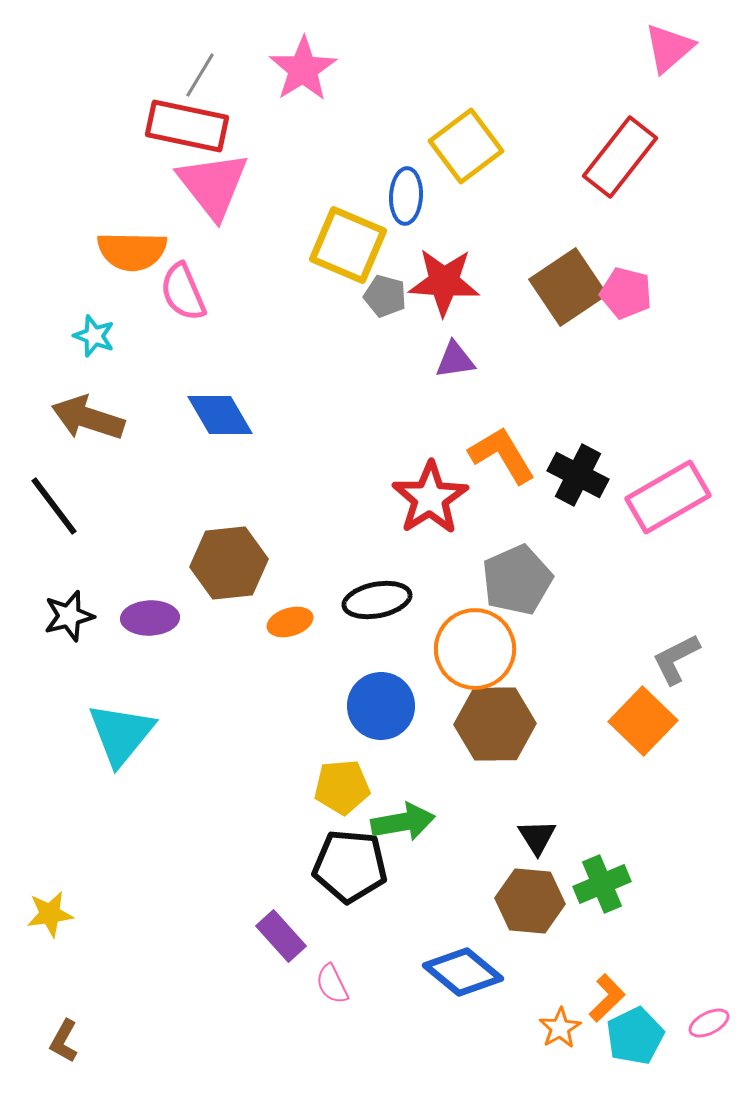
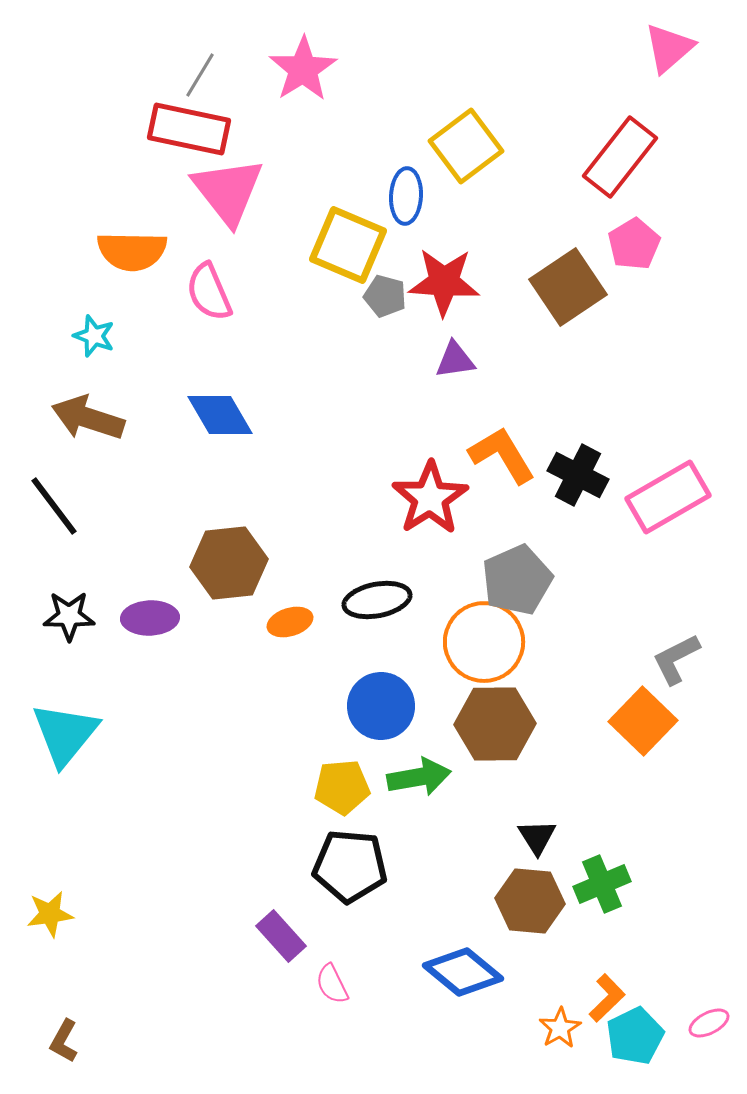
red rectangle at (187, 126): moved 2 px right, 3 px down
pink triangle at (213, 185): moved 15 px right, 6 px down
pink semicircle at (183, 292): moved 26 px right
pink pentagon at (626, 293): moved 8 px right, 49 px up; rotated 27 degrees clockwise
black star at (69, 616): rotated 15 degrees clockwise
orange circle at (475, 649): moved 9 px right, 7 px up
cyan triangle at (121, 734): moved 56 px left
green arrow at (403, 822): moved 16 px right, 45 px up
